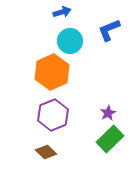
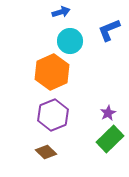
blue arrow: moved 1 px left
